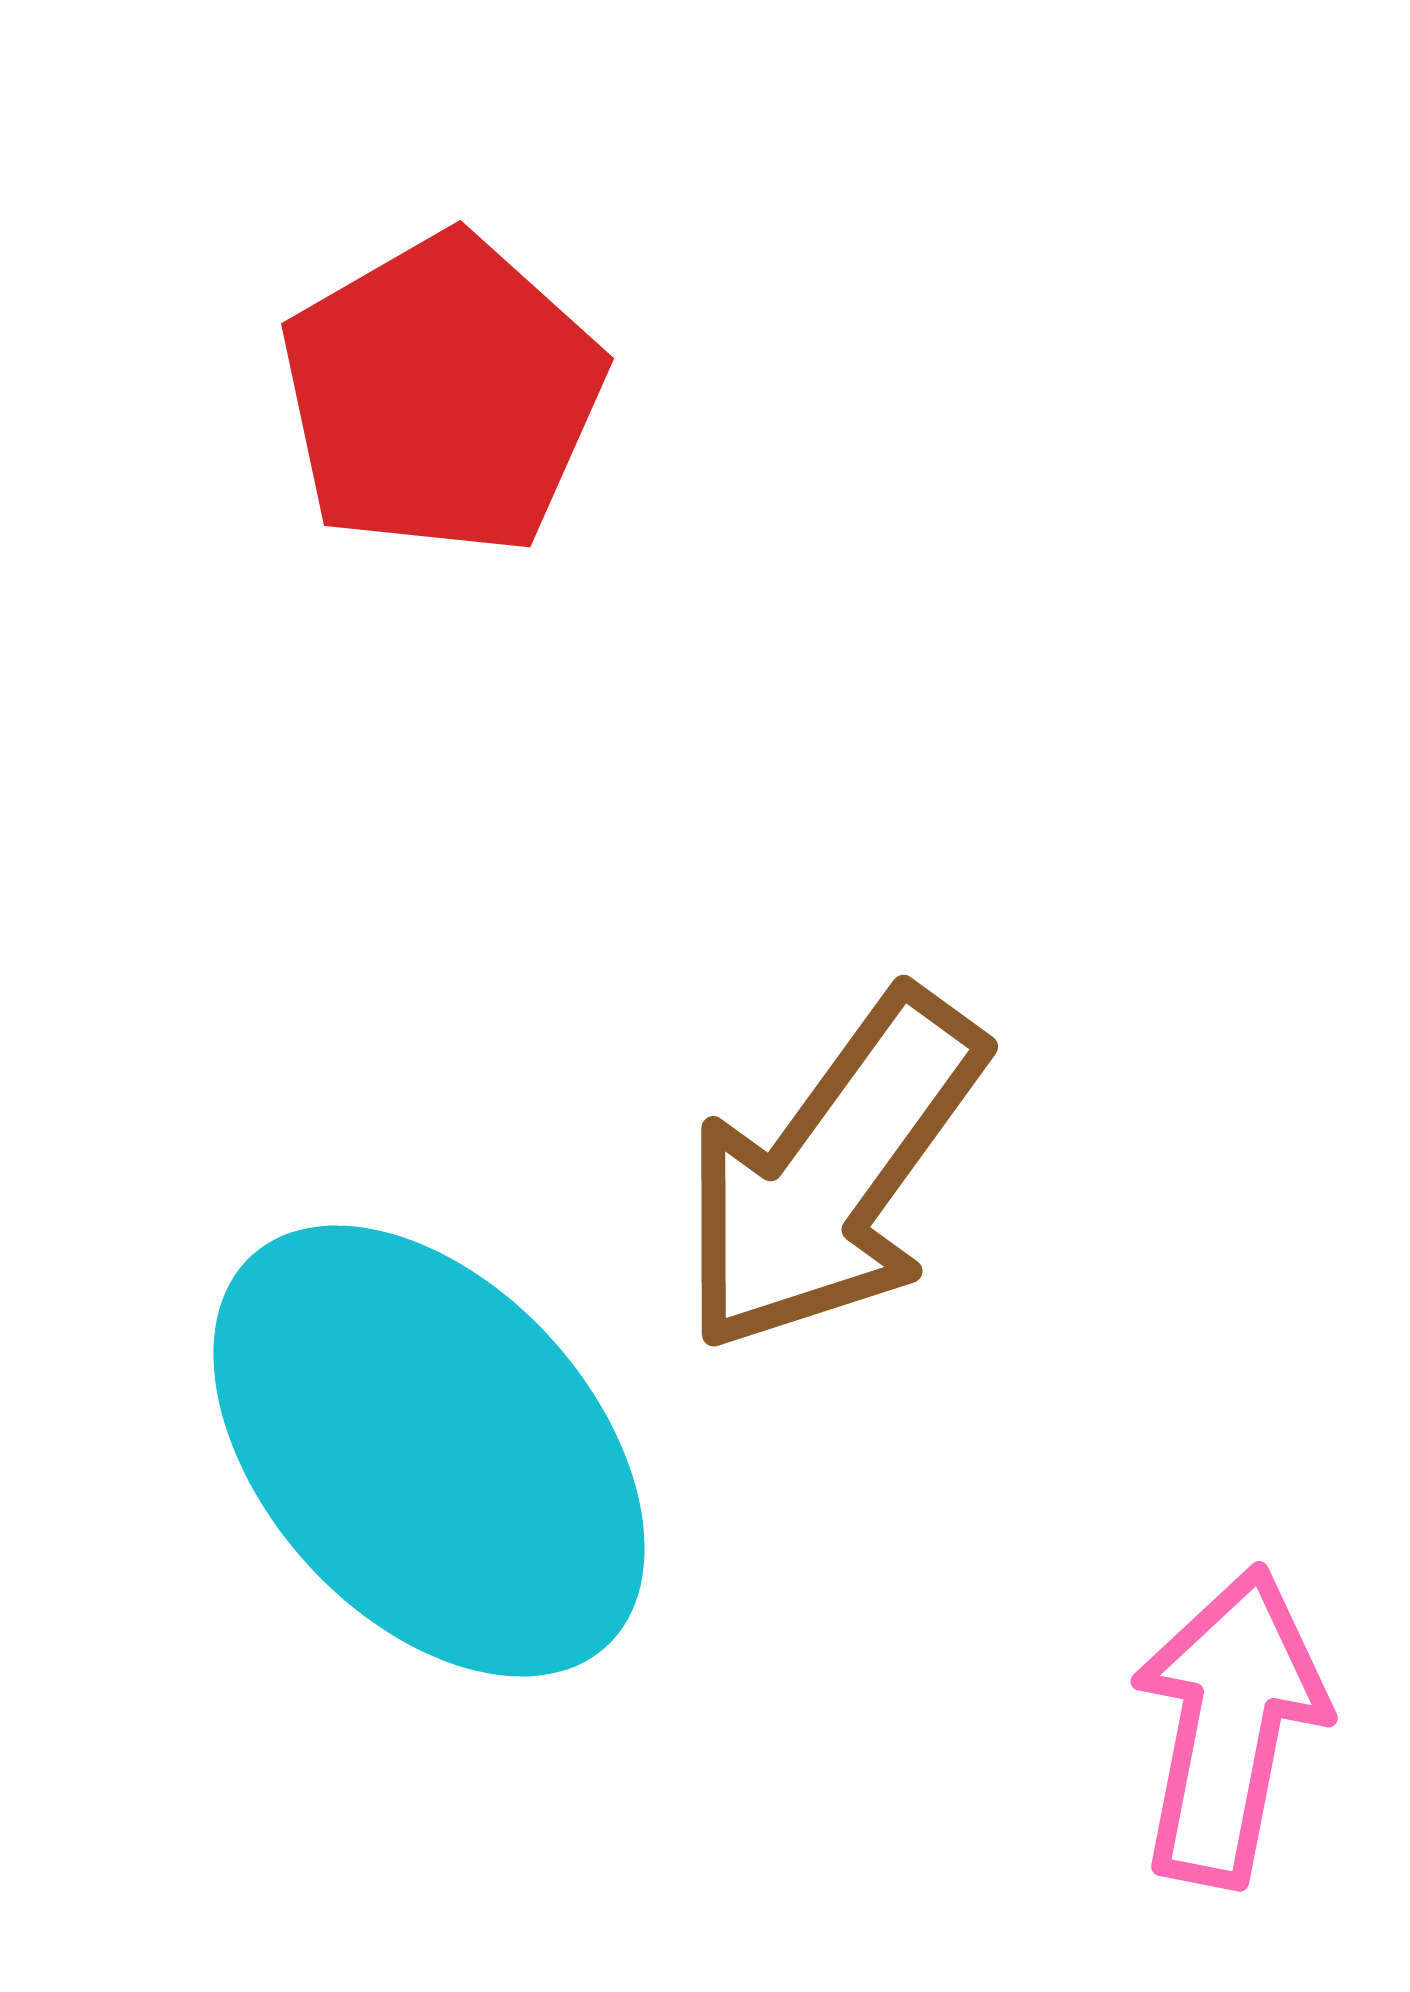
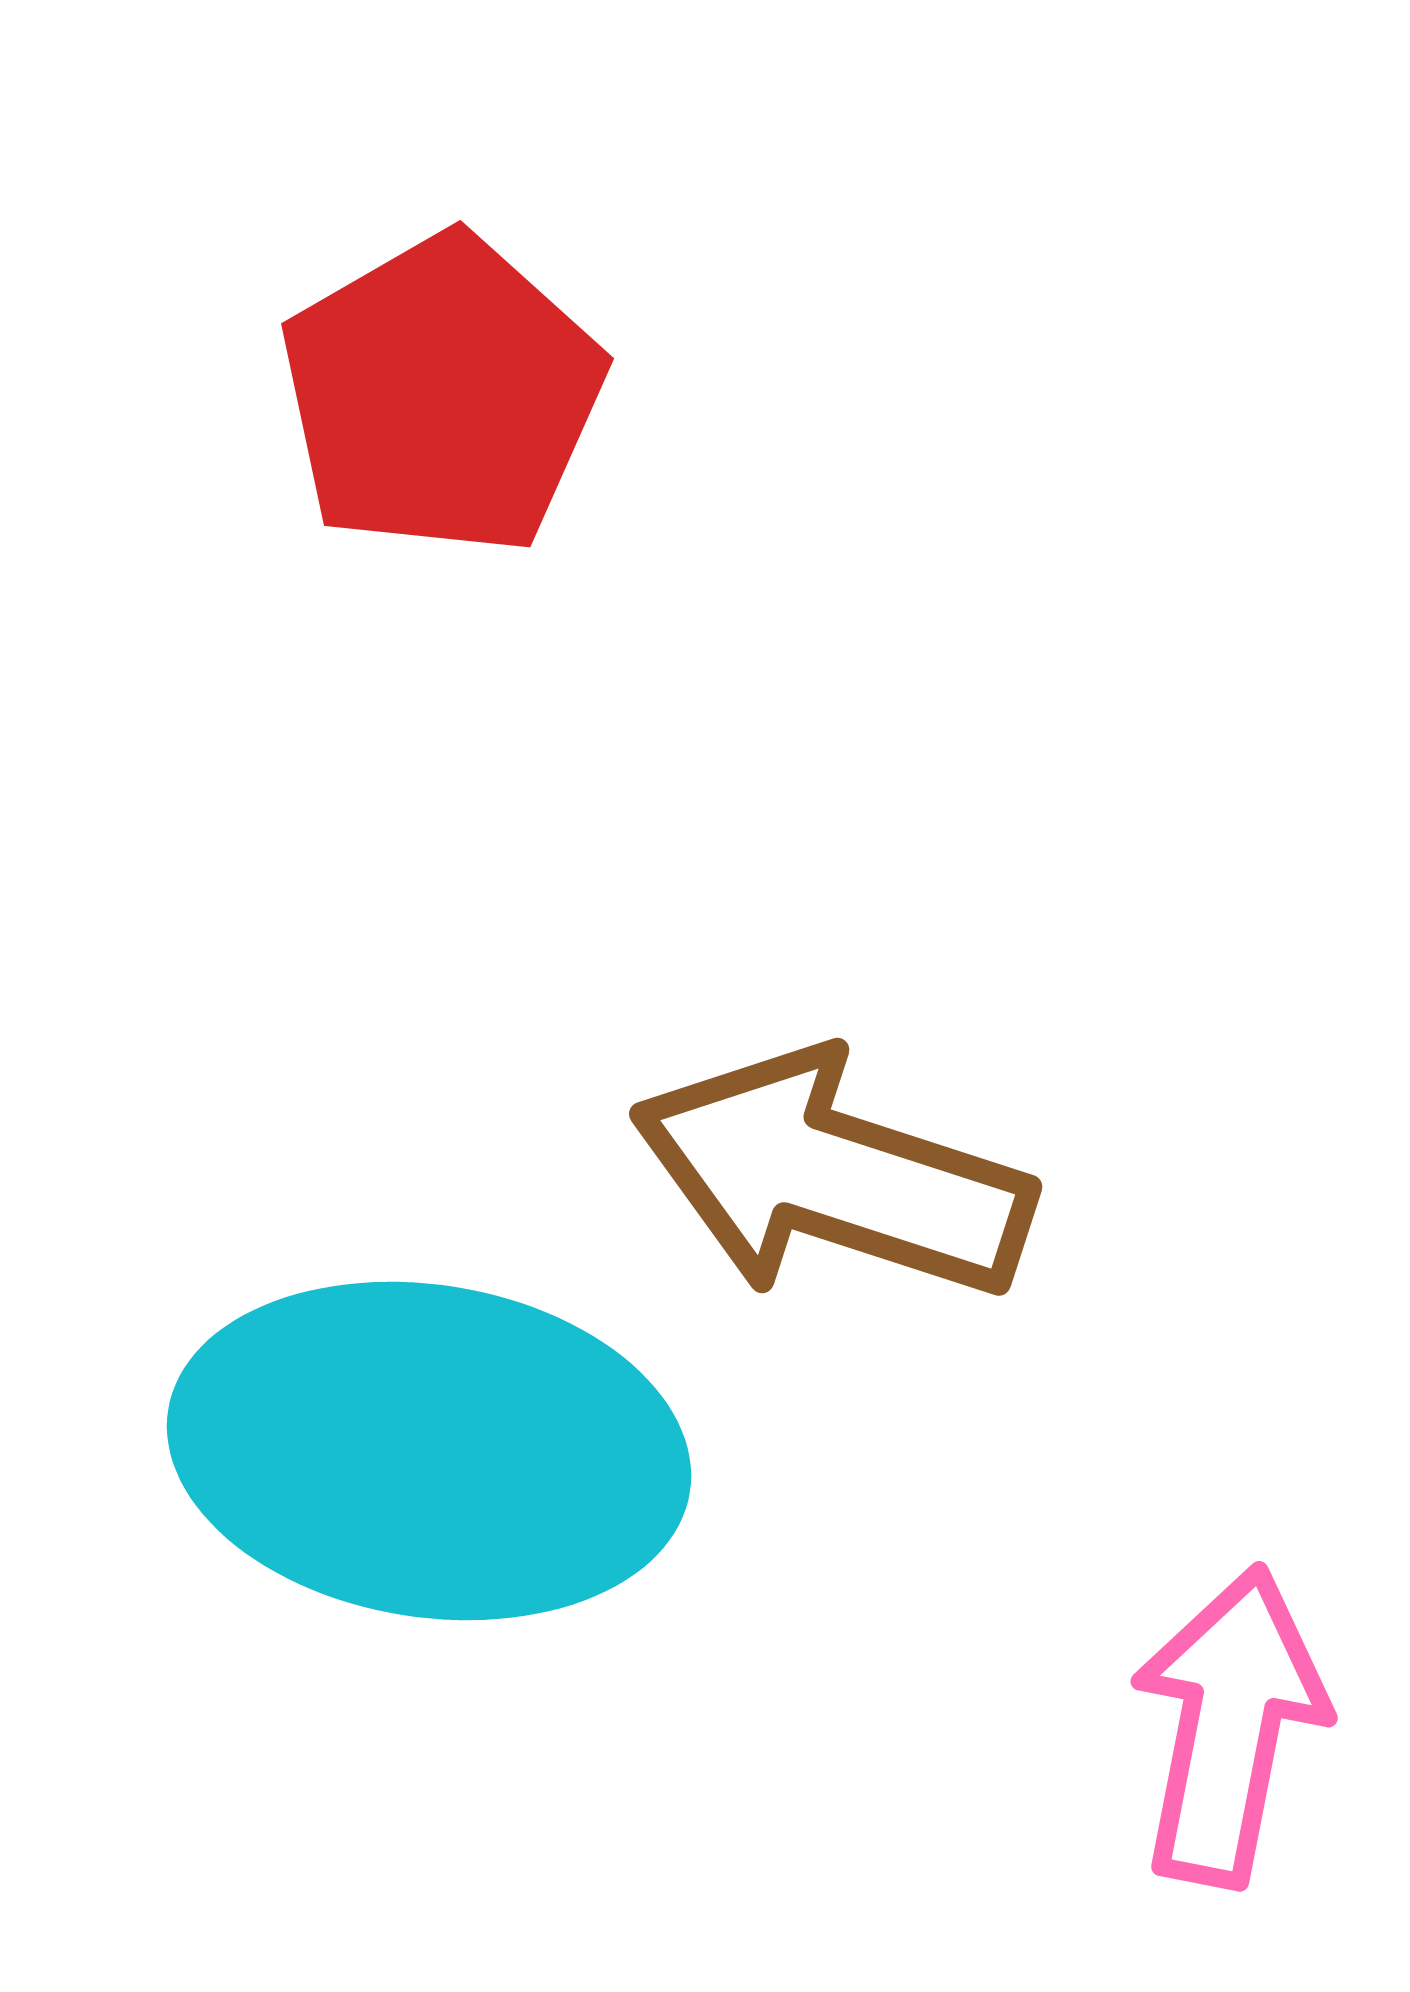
brown arrow: moved 4 px down; rotated 72 degrees clockwise
cyan ellipse: rotated 39 degrees counterclockwise
